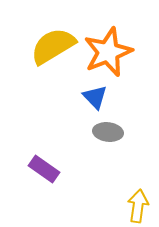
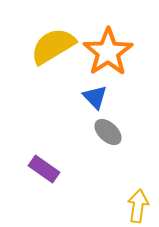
orange star: rotated 12 degrees counterclockwise
gray ellipse: rotated 36 degrees clockwise
